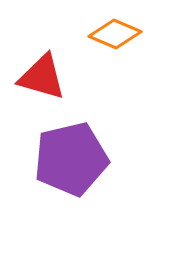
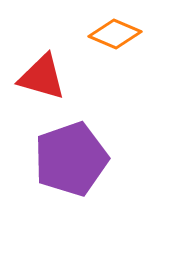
purple pentagon: rotated 6 degrees counterclockwise
